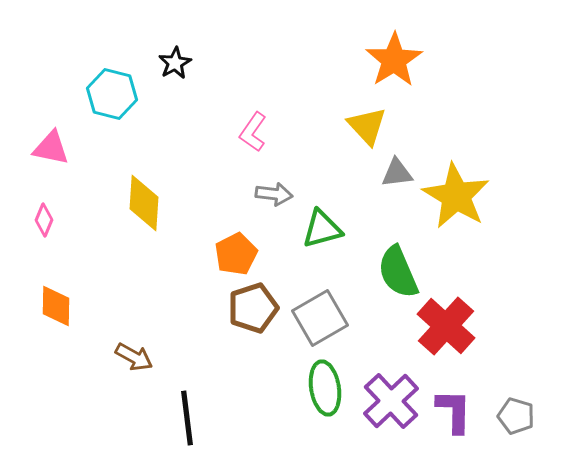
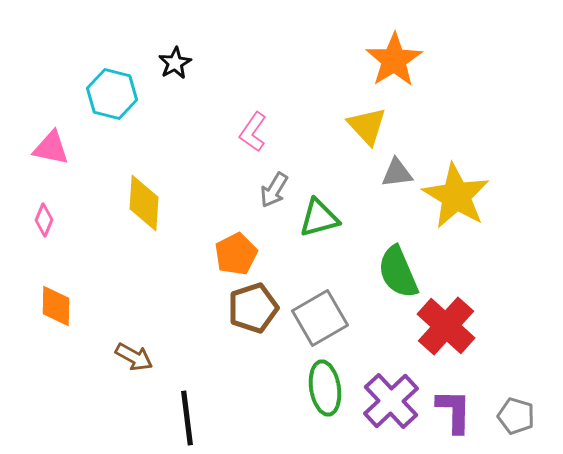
gray arrow: moved 4 px up; rotated 114 degrees clockwise
green triangle: moved 3 px left, 11 px up
